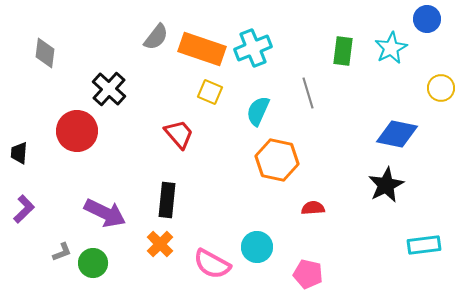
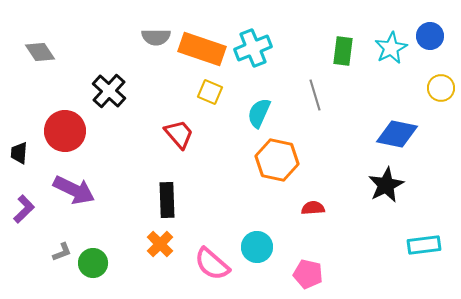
blue circle: moved 3 px right, 17 px down
gray semicircle: rotated 52 degrees clockwise
gray diamond: moved 5 px left, 1 px up; rotated 40 degrees counterclockwise
black cross: moved 2 px down
gray line: moved 7 px right, 2 px down
cyan semicircle: moved 1 px right, 2 px down
red circle: moved 12 px left
black rectangle: rotated 8 degrees counterclockwise
purple arrow: moved 31 px left, 23 px up
pink semicircle: rotated 12 degrees clockwise
